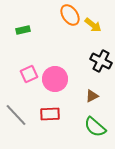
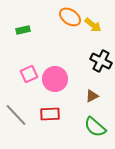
orange ellipse: moved 2 px down; rotated 20 degrees counterclockwise
